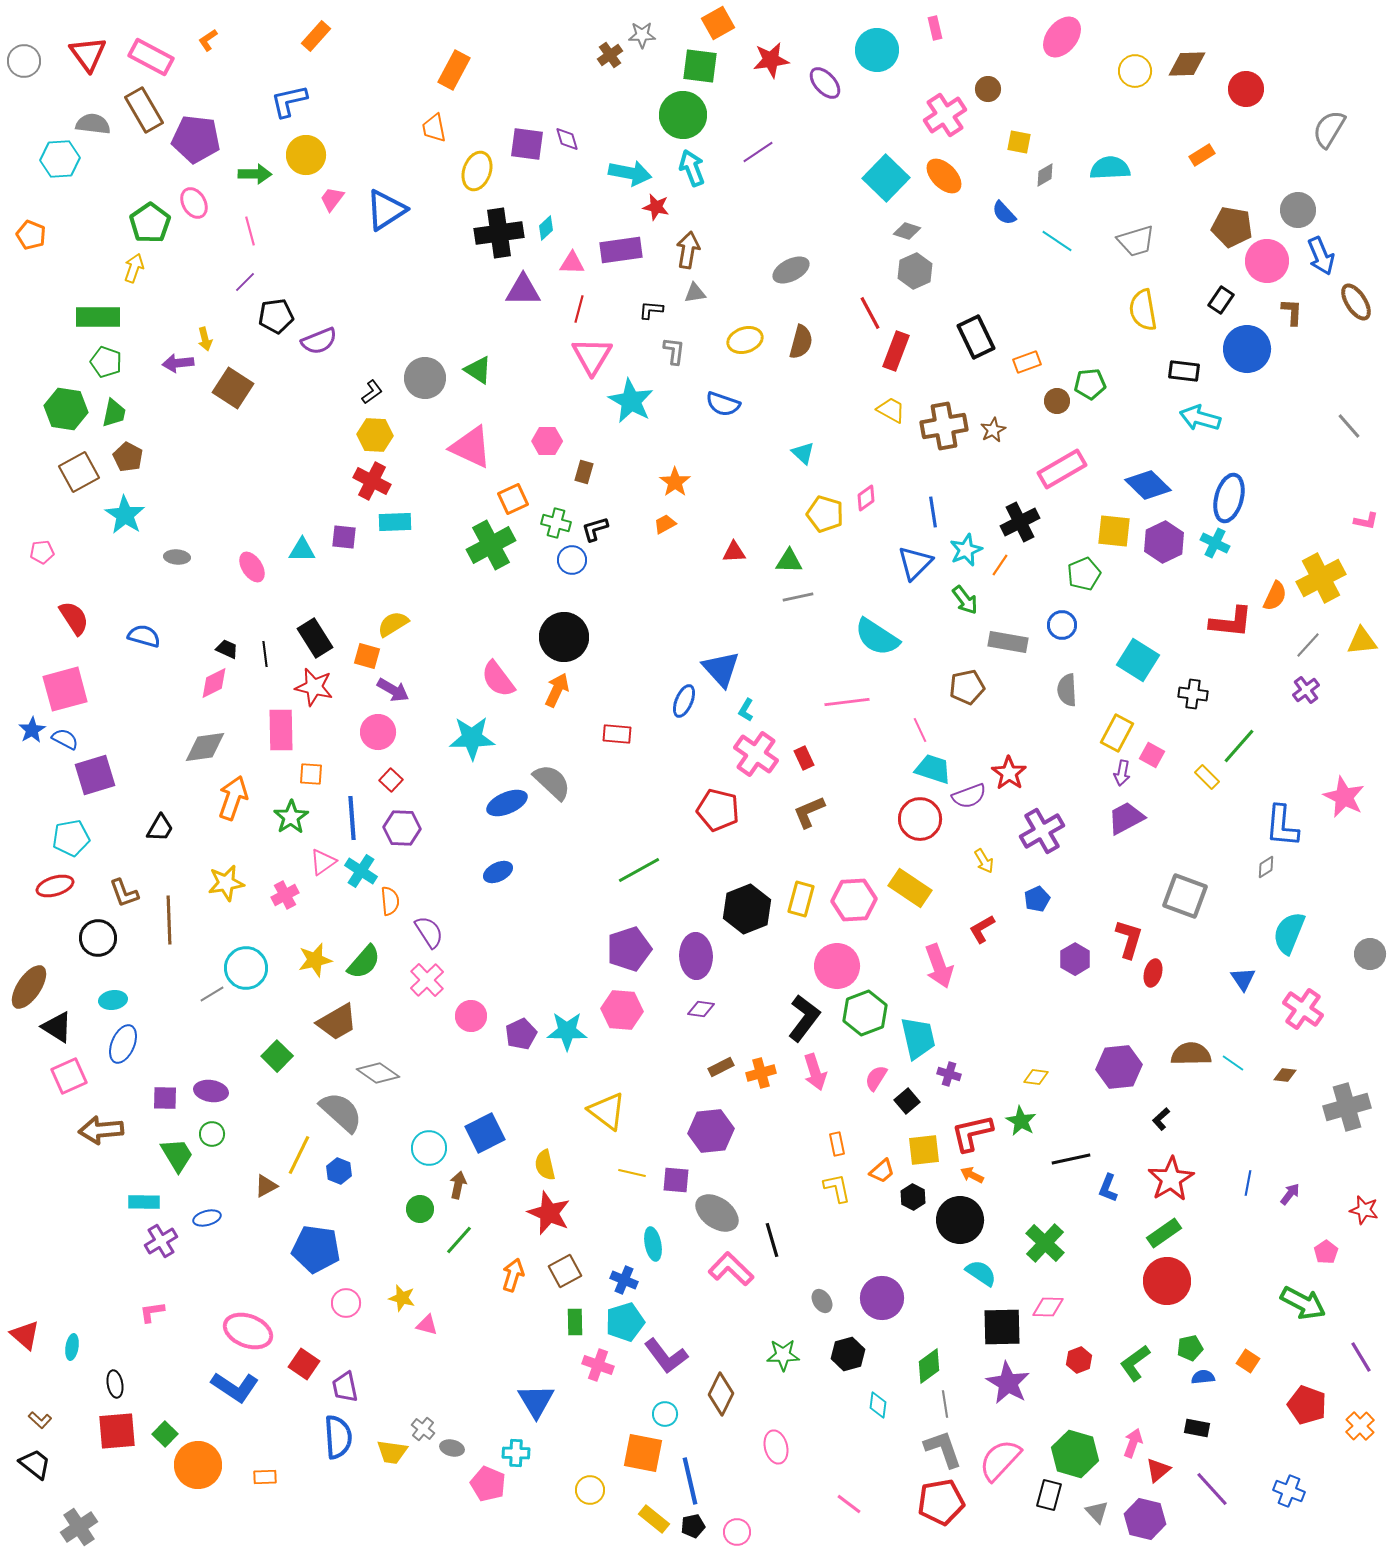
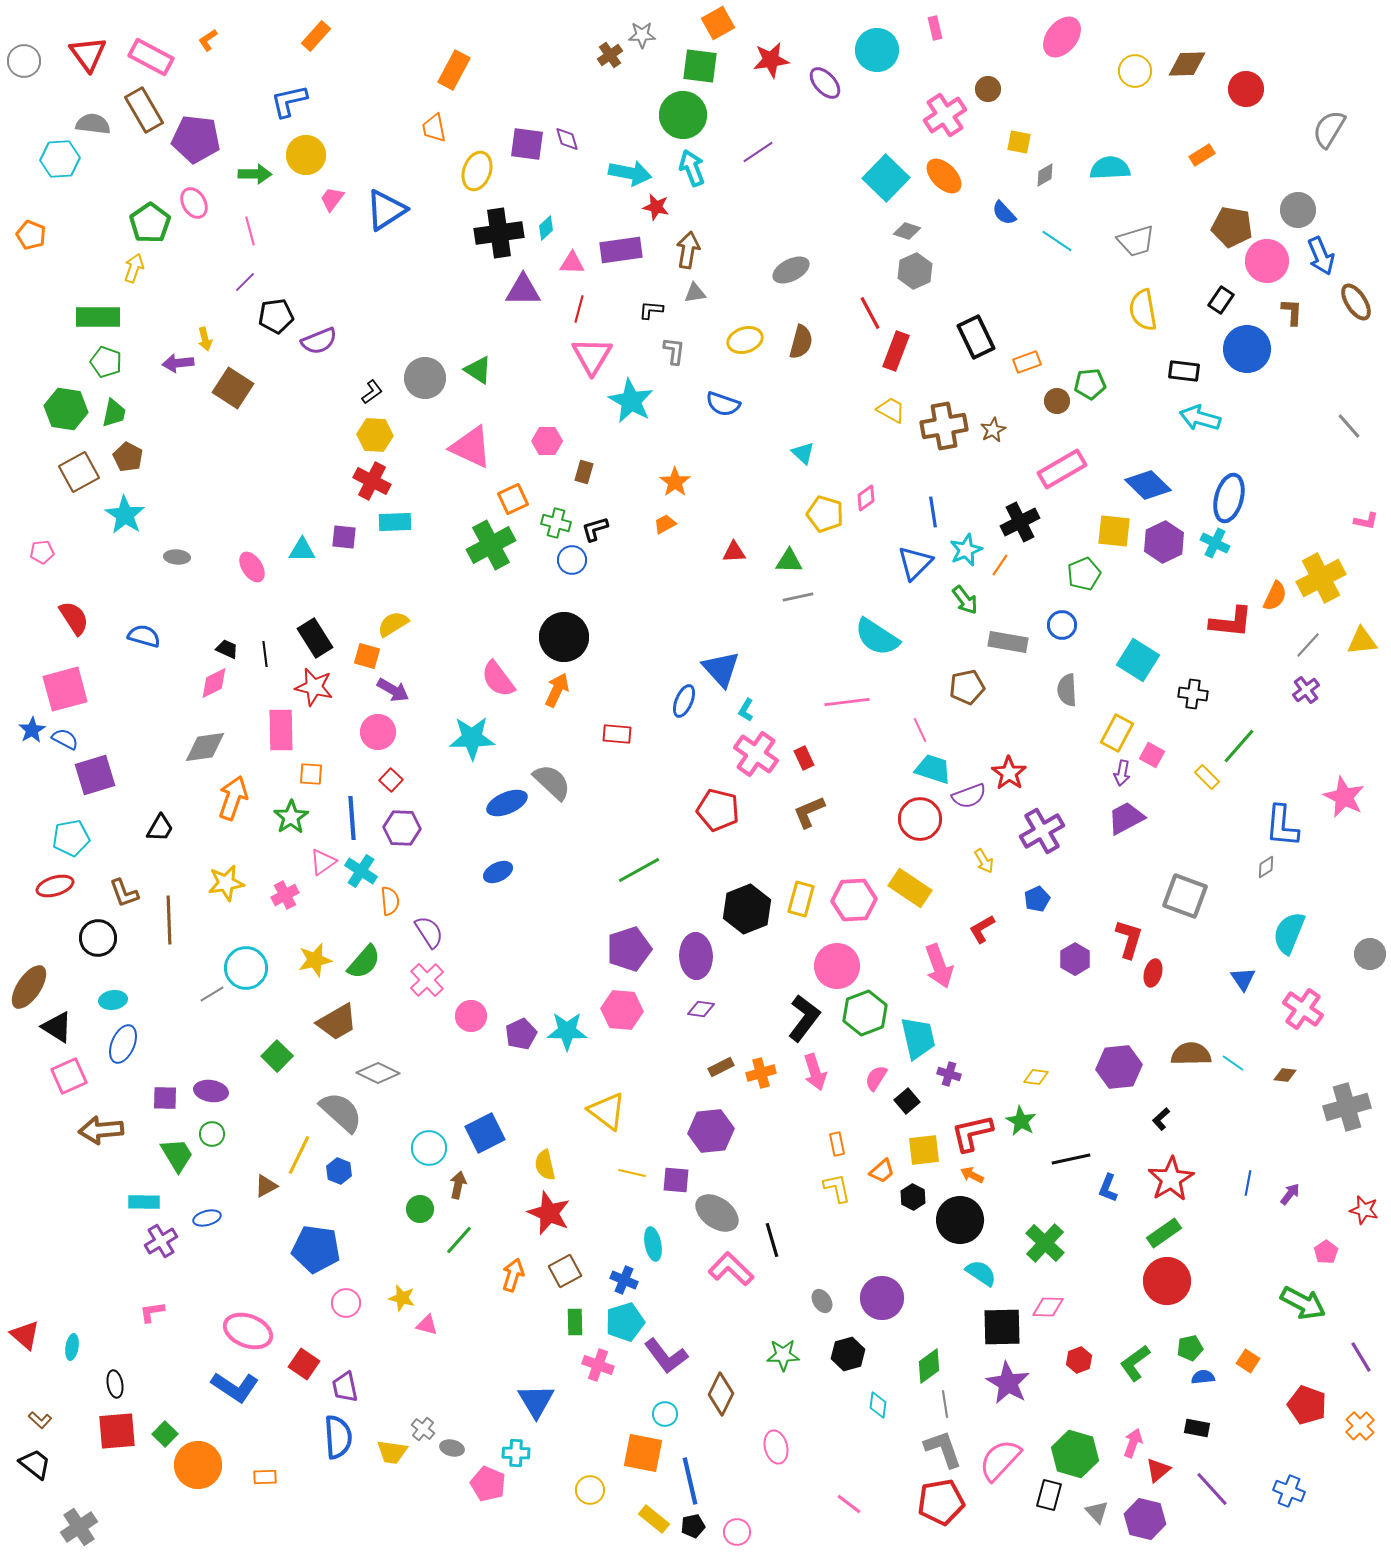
gray diamond at (378, 1073): rotated 9 degrees counterclockwise
